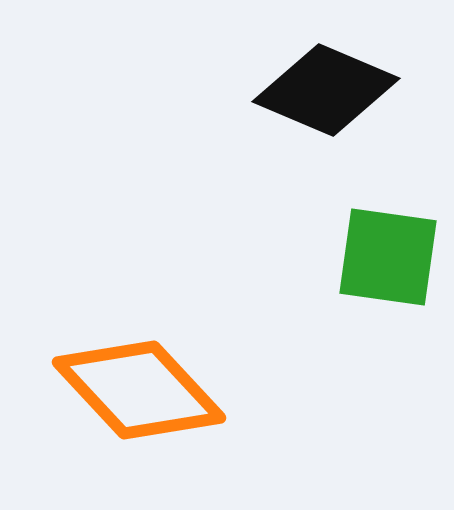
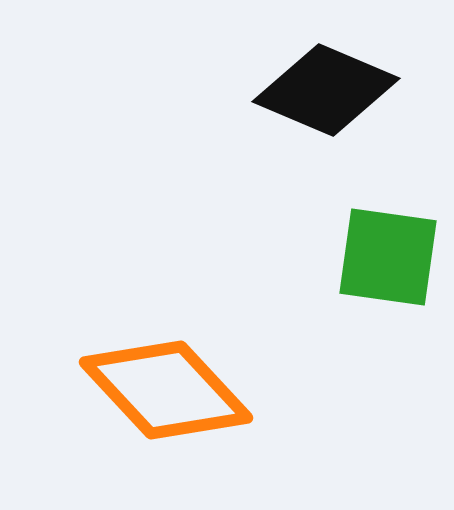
orange diamond: moved 27 px right
